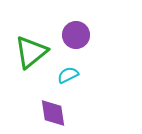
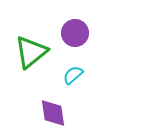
purple circle: moved 1 px left, 2 px up
cyan semicircle: moved 5 px right; rotated 15 degrees counterclockwise
